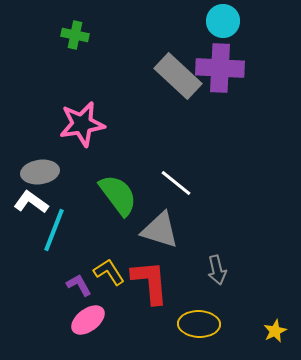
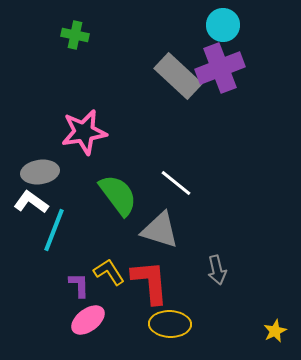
cyan circle: moved 4 px down
purple cross: rotated 24 degrees counterclockwise
pink star: moved 2 px right, 8 px down
purple L-shape: rotated 28 degrees clockwise
yellow ellipse: moved 29 px left
